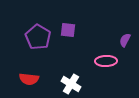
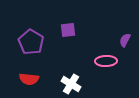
purple square: rotated 14 degrees counterclockwise
purple pentagon: moved 7 px left, 5 px down
